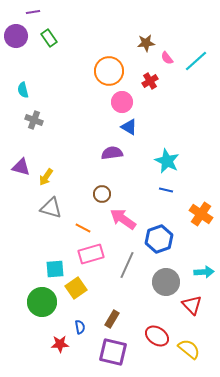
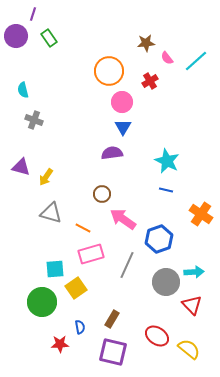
purple line: moved 2 px down; rotated 64 degrees counterclockwise
blue triangle: moved 6 px left; rotated 30 degrees clockwise
gray triangle: moved 5 px down
cyan arrow: moved 10 px left
